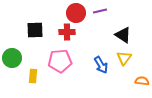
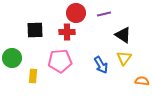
purple line: moved 4 px right, 3 px down
